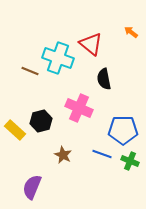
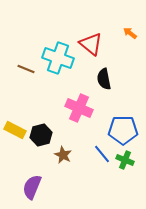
orange arrow: moved 1 px left, 1 px down
brown line: moved 4 px left, 2 px up
black hexagon: moved 14 px down
yellow rectangle: rotated 15 degrees counterclockwise
blue line: rotated 30 degrees clockwise
green cross: moved 5 px left, 1 px up
